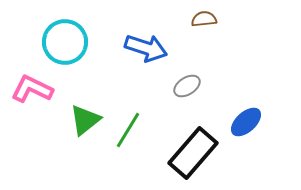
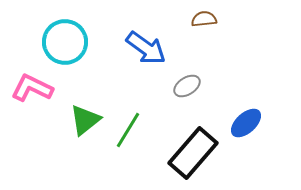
blue arrow: rotated 18 degrees clockwise
pink L-shape: moved 1 px up
blue ellipse: moved 1 px down
